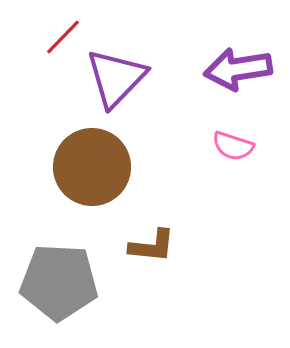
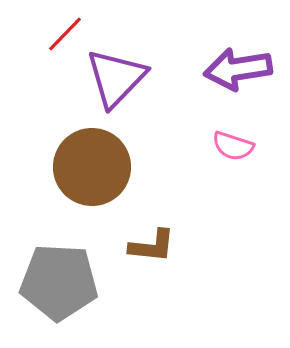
red line: moved 2 px right, 3 px up
